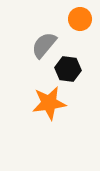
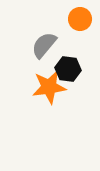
orange star: moved 16 px up
